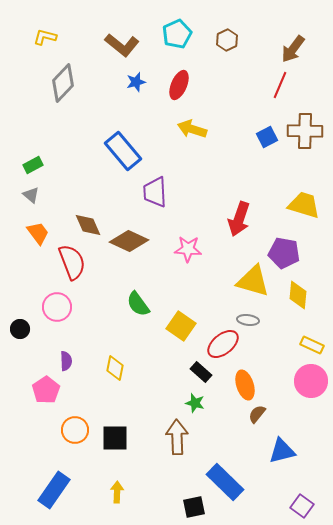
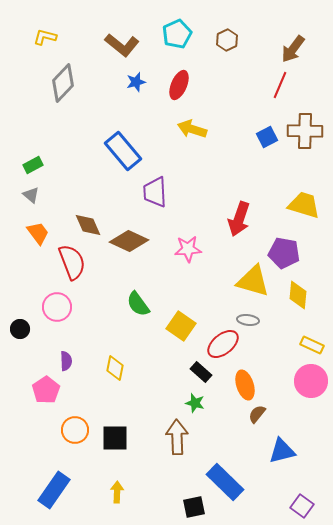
pink star at (188, 249): rotated 8 degrees counterclockwise
